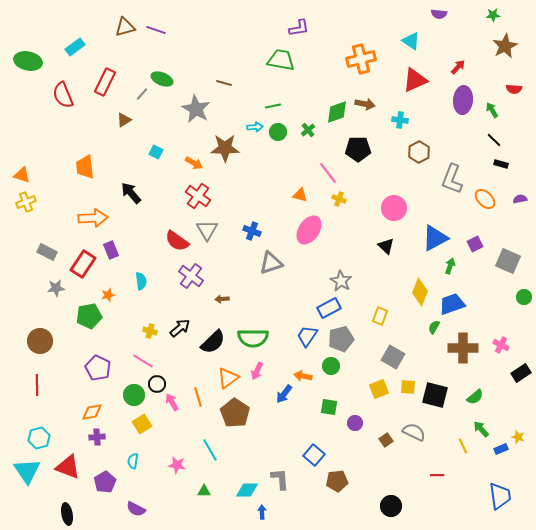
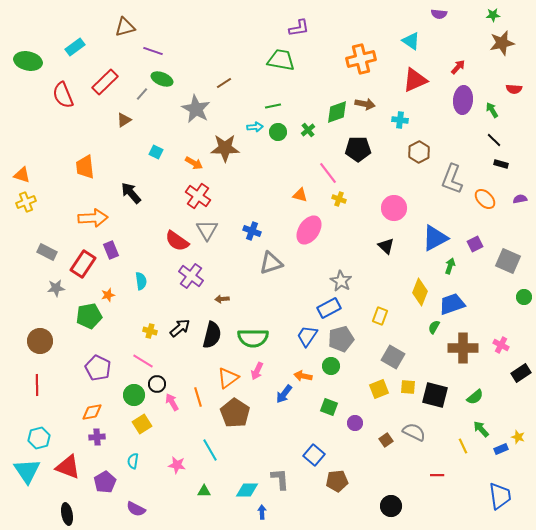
purple line at (156, 30): moved 3 px left, 21 px down
brown star at (505, 46): moved 3 px left, 3 px up; rotated 15 degrees clockwise
red rectangle at (105, 82): rotated 20 degrees clockwise
brown line at (224, 83): rotated 49 degrees counterclockwise
black semicircle at (213, 342): moved 1 px left, 7 px up; rotated 32 degrees counterclockwise
green square at (329, 407): rotated 12 degrees clockwise
